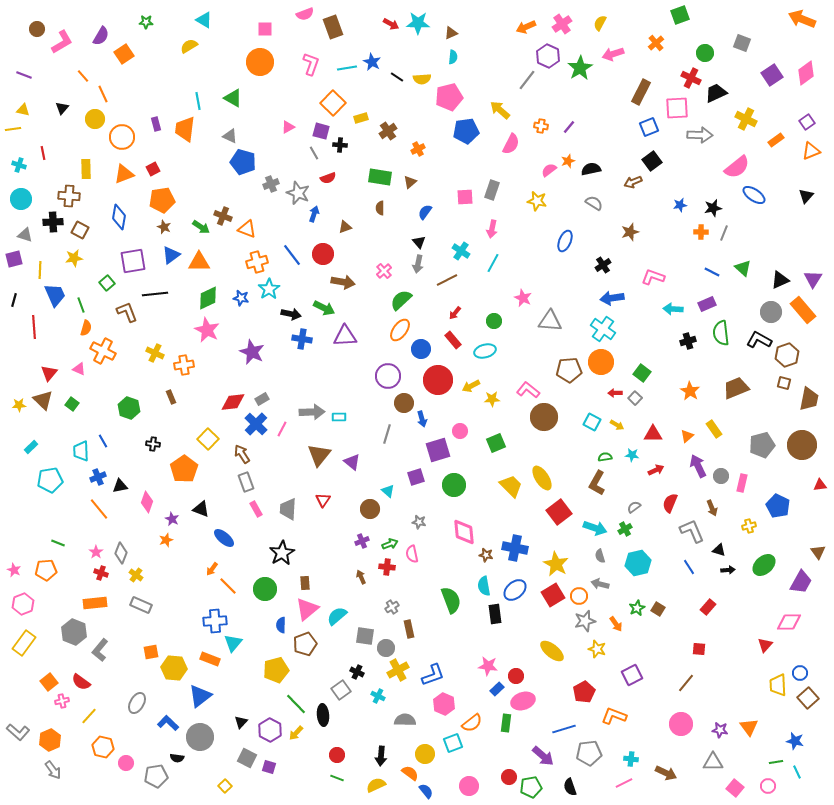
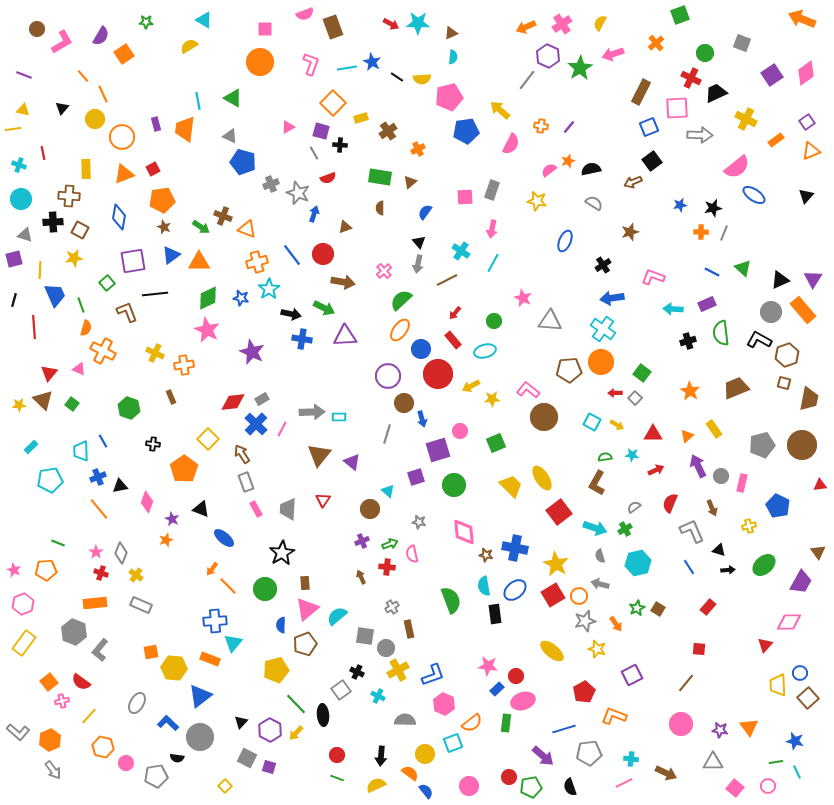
red circle at (438, 380): moved 6 px up
